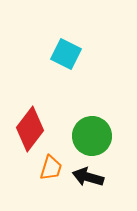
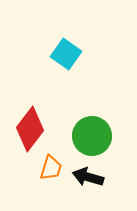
cyan square: rotated 8 degrees clockwise
